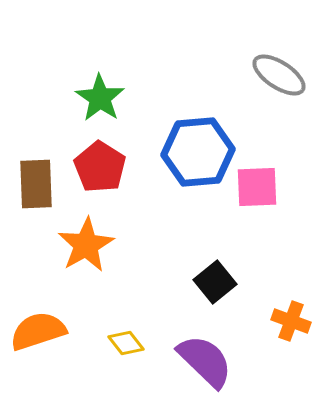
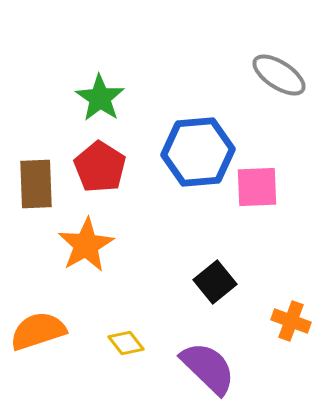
purple semicircle: moved 3 px right, 7 px down
